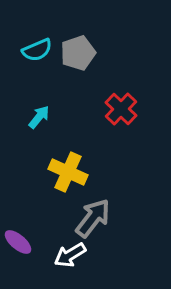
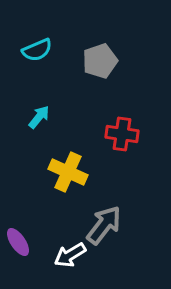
gray pentagon: moved 22 px right, 8 px down
red cross: moved 1 px right, 25 px down; rotated 36 degrees counterclockwise
gray arrow: moved 11 px right, 7 px down
purple ellipse: rotated 16 degrees clockwise
